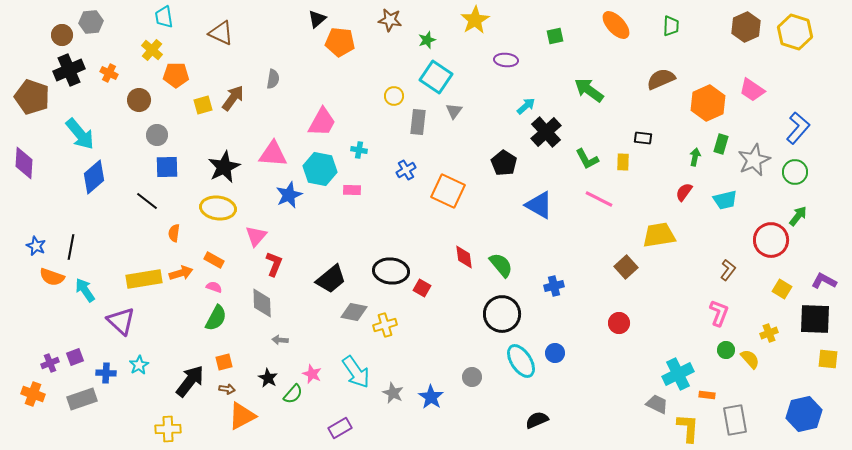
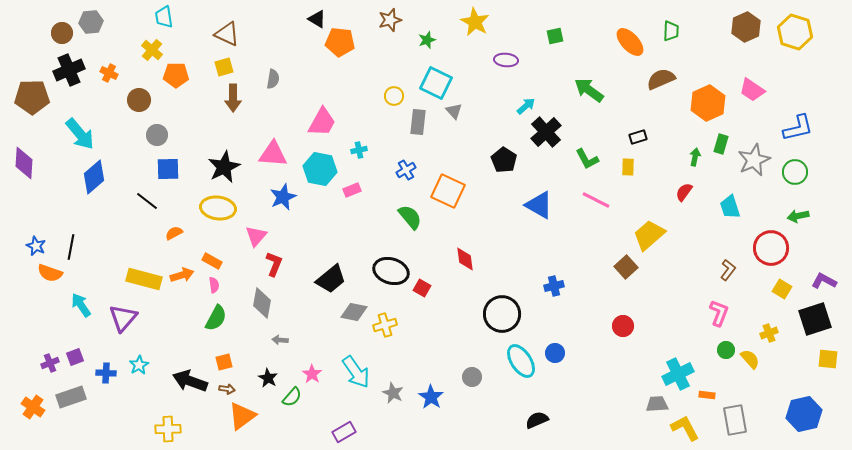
black triangle at (317, 19): rotated 48 degrees counterclockwise
brown star at (390, 20): rotated 25 degrees counterclockwise
yellow star at (475, 20): moved 2 px down; rotated 12 degrees counterclockwise
orange ellipse at (616, 25): moved 14 px right, 17 px down
green trapezoid at (671, 26): moved 5 px down
brown triangle at (221, 33): moved 6 px right, 1 px down
brown circle at (62, 35): moved 2 px up
cyan square at (436, 77): moved 6 px down; rotated 8 degrees counterclockwise
brown pentagon at (32, 97): rotated 20 degrees counterclockwise
brown arrow at (233, 98): rotated 144 degrees clockwise
yellow square at (203, 105): moved 21 px right, 38 px up
gray triangle at (454, 111): rotated 18 degrees counterclockwise
blue L-shape at (798, 128): rotated 36 degrees clockwise
black rectangle at (643, 138): moved 5 px left, 1 px up; rotated 24 degrees counterclockwise
cyan cross at (359, 150): rotated 21 degrees counterclockwise
yellow rectangle at (623, 162): moved 5 px right, 5 px down
black pentagon at (504, 163): moved 3 px up
blue square at (167, 167): moved 1 px right, 2 px down
pink rectangle at (352, 190): rotated 24 degrees counterclockwise
blue star at (289, 195): moved 6 px left, 2 px down
pink line at (599, 199): moved 3 px left, 1 px down
cyan trapezoid at (725, 200): moved 5 px right, 7 px down; rotated 85 degrees clockwise
green arrow at (798, 216): rotated 140 degrees counterclockwise
orange semicircle at (174, 233): rotated 54 degrees clockwise
yellow trapezoid at (659, 235): moved 10 px left; rotated 32 degrees counterclockwise
red circle at (771, 240): moved 8 px down
red diamond at (464, 257): moved 1 px right, 2 px down
orange rectangle at (214, 260): moved 2 px left, 1 px down
green semicircle at (501, 265): moved 91 px left, 48 px up
black ellipse at (391, 271): rotated 12 degrees clockwise
orange arrow at (181, 273): moved 1 px right, 2 px down
orange semicircle at (52, 277): moved 2 px left, 4 px up
yellow rectangle at (144, 279): rotated 24 degrees clockwise
pink semicircle at (214, 287): moved 2 px up; rotated 63 degrees clockwise
cyan arrow at (85, 290): moved 4 px left, 15 px down
gray diamond at (262, 303): rotated 12 degrees clockwise
black square at (815, 319): rotated 20 degrees counterclockwise
purple triangle at (121, 321): moved 2 px right, 3 px up; rotated 28 degrees clockwise
red circle at (619, 323): moved 4 px right, 3 px down
pink star at (312, 374): rotated 12 degrees clockwise
black arrow at (190, 381): rotated 108 degrees counterclockwise
orange cross at (33, 394): moved 13 px down; rotated 15 degrees clockwise
green semicircle at (293, 394): moved 1 px left, 3 px down
gray rectangle at (82, 399): moved 11 px left, 2 px up
gray trapezoid at (657, 404): rotated 30 degrees counterclockwise
orange triangle at (242, 416): rotated 8 degrees counterclockwise
purple rectangle at (340, 428): moved 4 px right, 4 px down
yellow L-shape at (688, 428): moved 3 px left; rotated 32 degrees counterclockwise
